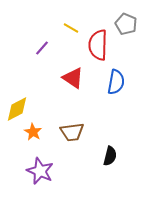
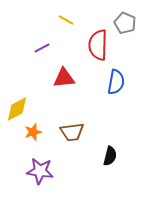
gray pentagon: moved 1 px left, 1 px up
yellow line: moved 5 px left, 8 px up
purple line: rotated 21 degrees clockwise
red triangle: moved 9 px left; rotated 40 degrees counterclockwise
orange star: rotated 24 degrees clockwise
purple star: rotated 16 degrees counterclockwise
